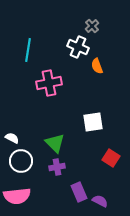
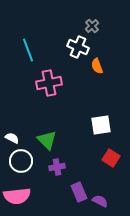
cyan line: rotated 30 degrees counterclockwise
white square: moved 8 px right, 3 px down
green triangle: moved 8 px left, 3 px up
